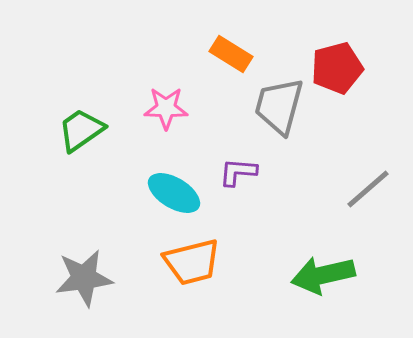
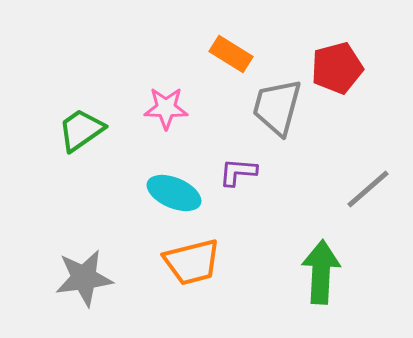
gray trapezoid: moved 2 px left, 1 px down
cyan ellipse: rotated 8 degrees counterclockwise
green arrow: moved 2 px left, 3 px up; rotated 106 degrees clockwise
